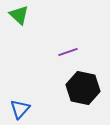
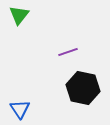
green triangle: rotated 25 degrees clockwise
blue triangle: rotated 15 degrees counterclockwise
